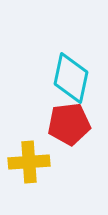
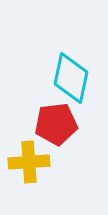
red pentagon: moved 13 px left
